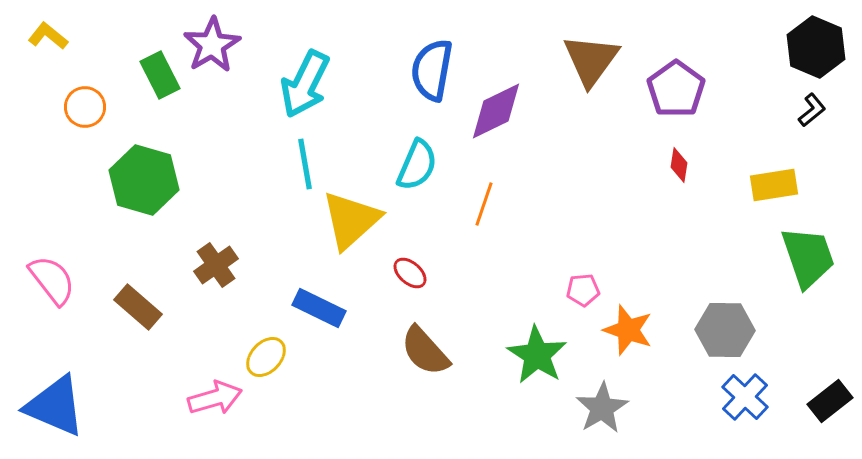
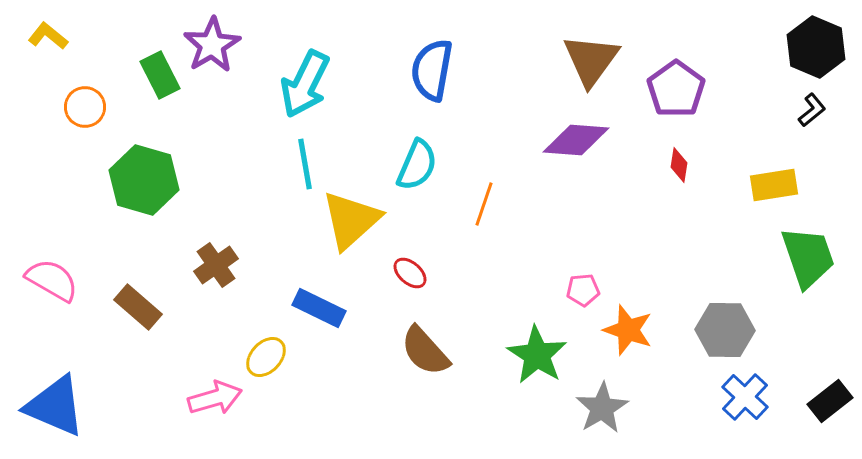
purple diamond: moved 80 px right, 29 px down; rotated 30 degrees clockwise
pink semicircle: rotated 22 degrees counterclockwise
